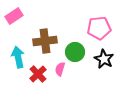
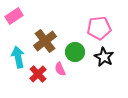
brown cross: rotated 30 degrees counterclockwise
black star: moved 2 px up
pink semicircle: rotated 40 degrees counterclockwise
